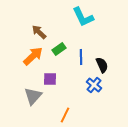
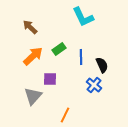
brown arrow: moved 9 px left, 5 px up
